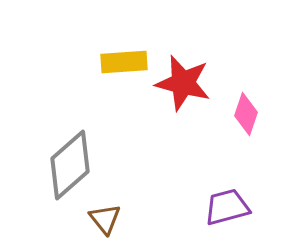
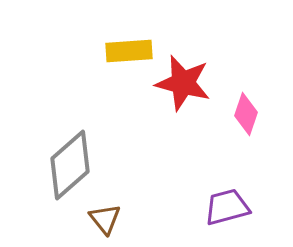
yellow rectangle: moved 5 px right, 11 px up
